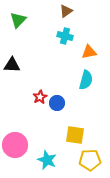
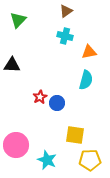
pink circle: moved 1 px right
